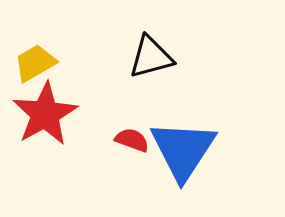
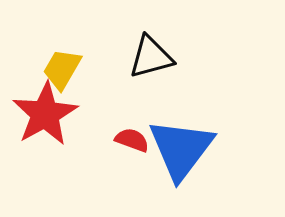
yellow trapezoid: moved 27 px right, 6 px down; rotated 30 degrees counterclockwise
blue triangle: moved 2 px left, 1 px up; rotated 4 degrees clockwise
